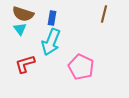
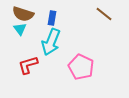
brown line: rotated 66 degrees counterclockwise
red L-shape: moved 3 px right, 1 px down
